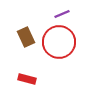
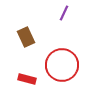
purple line: moved 2 px right, 1 px up; rotated 42 degrees counterclockwise
red circle: moved 3 px right, 23 px down
